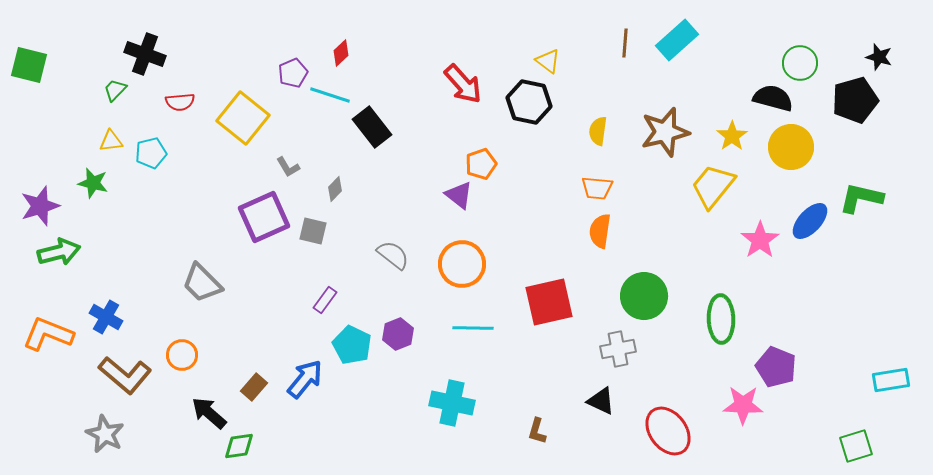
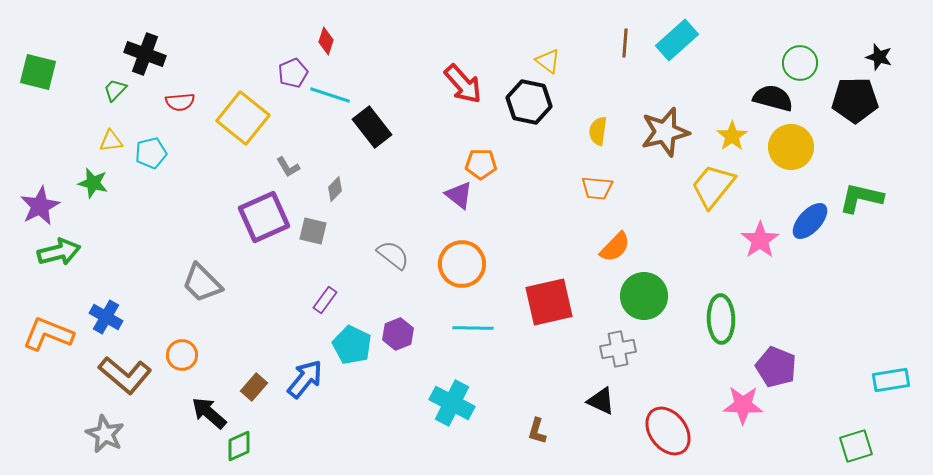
red diamond at (341, 53): moved 15 px left, 12 px up; rotated 28 degrees counterclockwise
green square at (29, 65): moved 9 px right, 7 px down
black pentagon at (855, 100): rotated 15 degrees clockwise
orange pentagon at (481, 164): rotated 20 degrees clockwise
purple star at (40, 206): rotated 9 degrees counterclockwise
orange semicircle at (600, 231): moved 15 px right, 16 px down; rotated 144 degrees counterclockwise
cyan cross at (452, 403): rotated 15 degrees clockwise
green diamond at (239, 446): rotated 16 degrees counterclockwise
